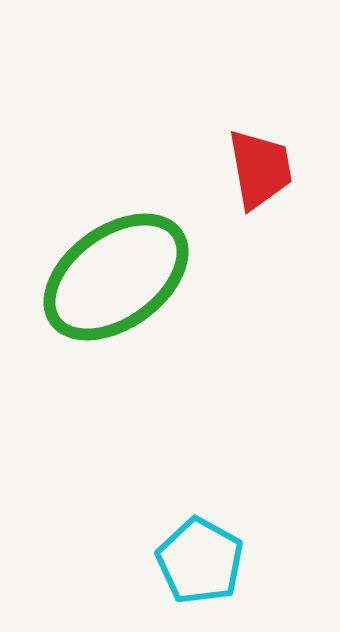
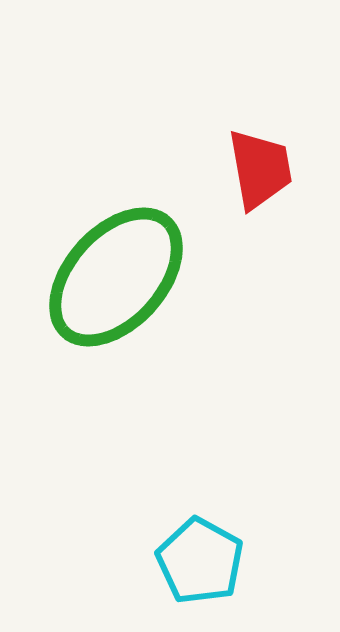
green ellipse: rotated 12 degrees counterclockwise
